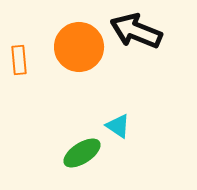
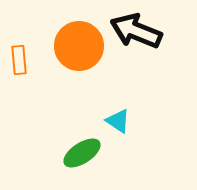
orange circle: moved 1 px up
cyan triangle: moved 5 px up
